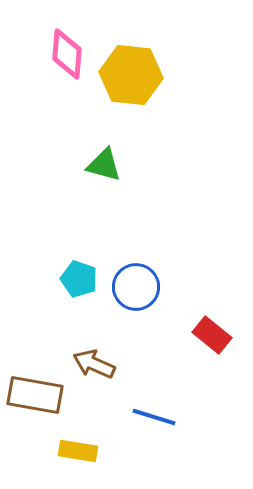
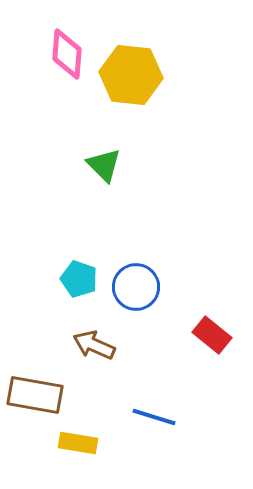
green triangle: rotated 30 degrees clockwise
brown arrow: moved 19 px up
yellow rectangle: moved 8 px up
